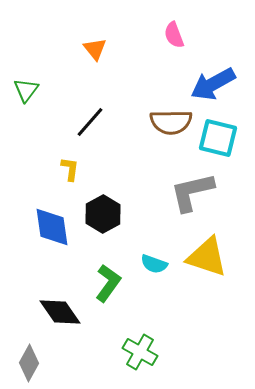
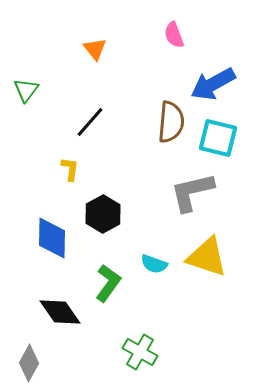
brown semicircle: rotated 84 degrees counterclockwise
blue diamond: moved 11 px down; rotated 9 degrees clockwise
